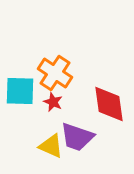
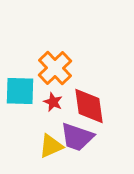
orange cross: moved 5 px up; rotated 12 degrees clockwise
red diamond: moved 20 px left, 2 px down
yellow triangle: rotated 48 degrees counterclockwise
